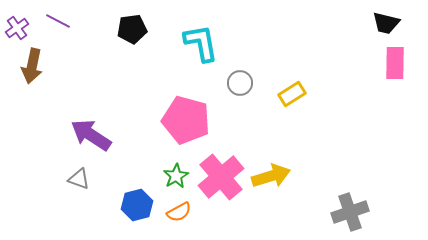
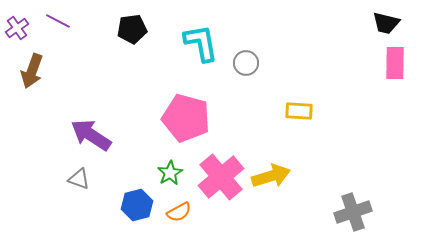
brown arrow: moved 5 px down; rotated 8 degrees clockwise
gray circle: moved 6 px right, 20 px up
yellow rectangle: moved 7 px right, 17 px down; rotated 36 degrees clockwise
pink pentagon: moved 2 px up
green star: moved 6 px left, 3 px up
gray cross: moved 3 px right
